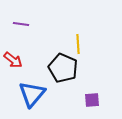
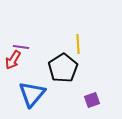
purple line: moved 23 px down
red arrow: rotated 84 degrees clockwise
black pentagon: rotated 16 degrees clockwise
purple square: rotated 14 degrees counterclockwise
